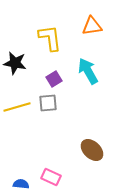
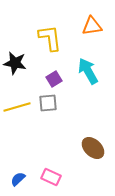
brown ellipse: moved 1 px right, 2 px up
blue semicircle: moved 3 px left, 5 px up; rotated 49 degrees counterclockwise
